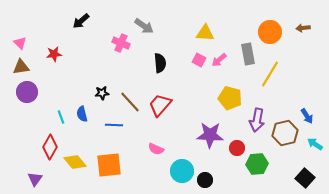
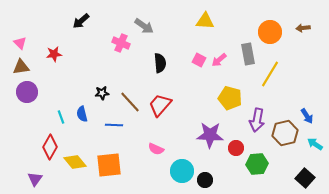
yellow triangle: moved 12 px up
red circle: moved 1 px left
